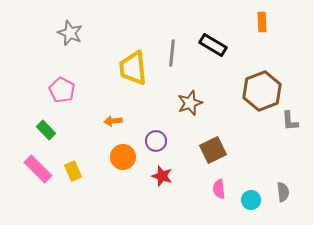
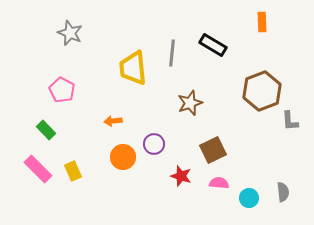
purple circle: moved 2 px left, 3 px down
red star: moved 19 px right
pink semicircle: moved 6 px up; rotated 102 degrees clockwise
cyan circle: moved 2 px left, 2 px up
